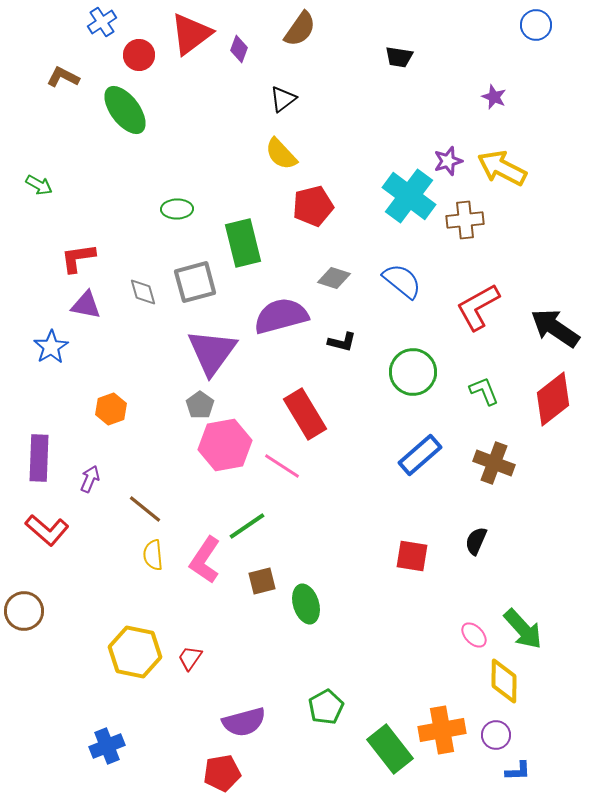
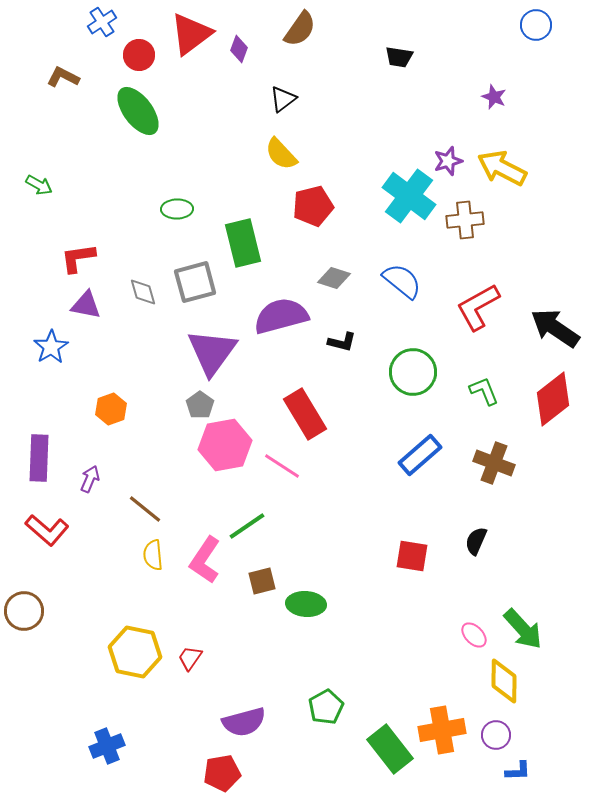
green ellipse at (125, 110): moved 13 px right, 1 px down
green ellipse at (306, 604): rotated 69 degrees counterclockwise
